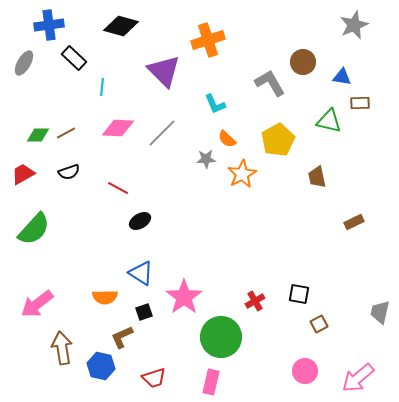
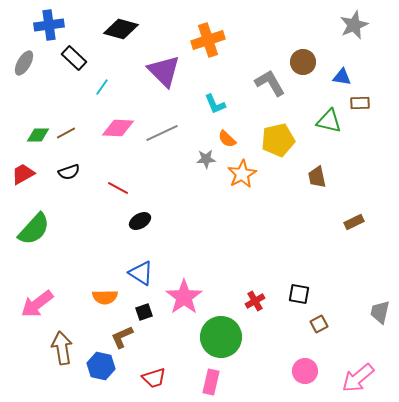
black diamond at (121, 26): moved 3 px down
cyan line at (102, 87): rotated 30 degrees clockwise
gray line at (162, 133): rotated 20 degrees clockwise
yellow pentagon at (278, 140): rotated 16 degrees clockwise
